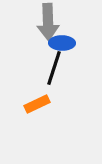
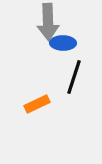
blue ellipse: moved 1 px right
black line: moved 20 px right, 9 px down
